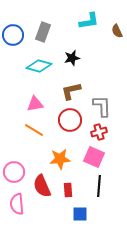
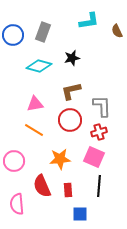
pink circle: moved 11 px up
